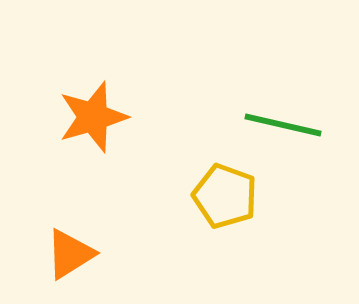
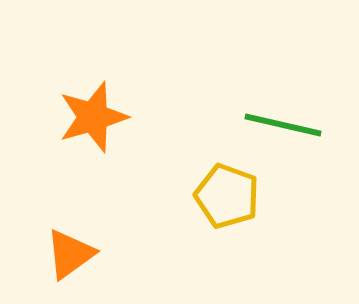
yellow pentagon: moved 2 px right
orange triangle: rotated 4 degrees counterclockwise
